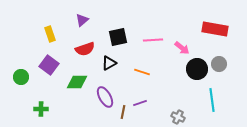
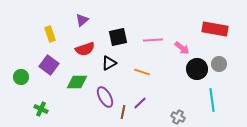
purple line: rotated 24 degrees counterclockwise
green cross: rotated 24 degrees clockwise
